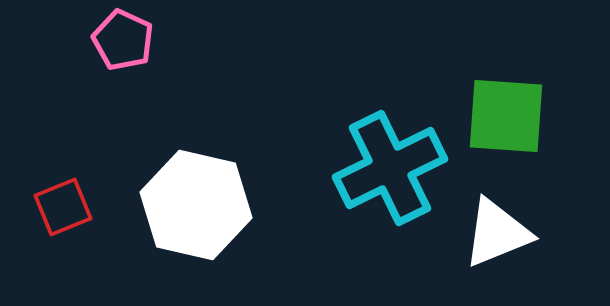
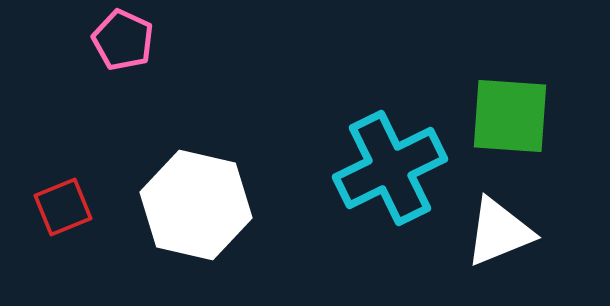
green square: moved 4 px right
white triangle: moved 2 px right, 1 px up
